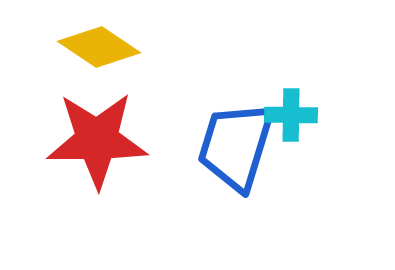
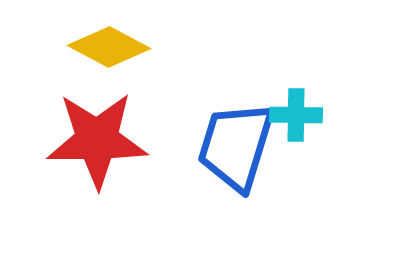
yellow diamond: moved 10 px right; rotated 6 degrees counterclockwise
cyan cross: moved 5 px right
